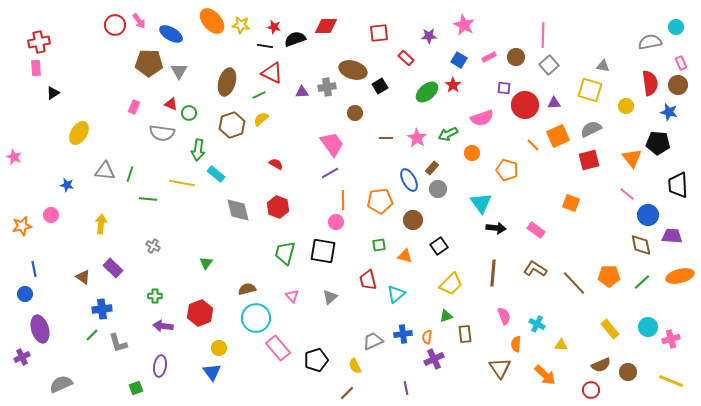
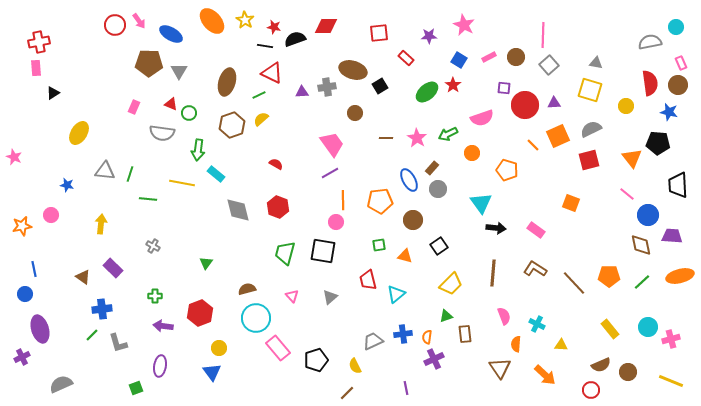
yellow star at (241, 25): moved 4 px right, 5 px up; rotated 24 degrees clockwise
gray triangle at (603, 66): moved 7 px left, 3 px up
